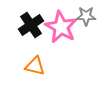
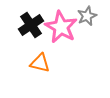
gray star: moved 1 px right; rotated 24 degrees counterclockwise
orange triangle: moved 5 px right, 3 px up
